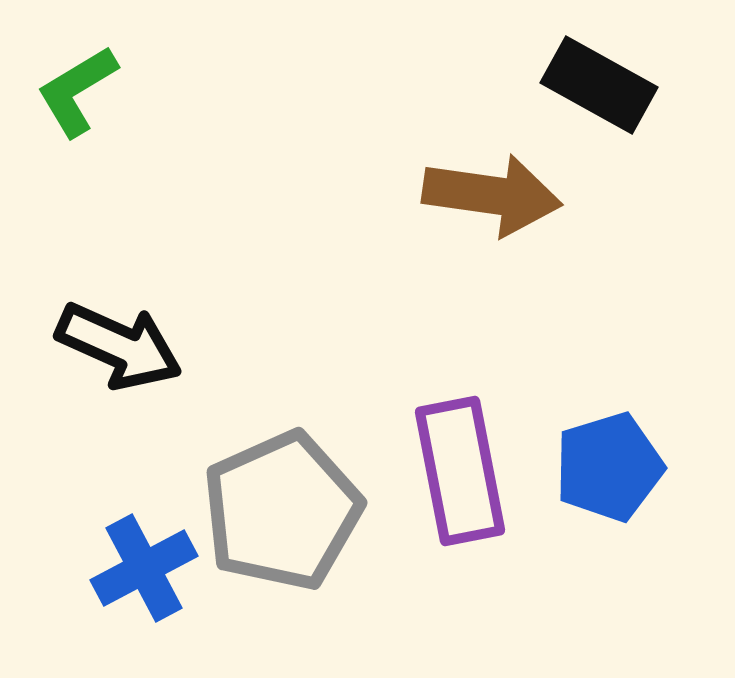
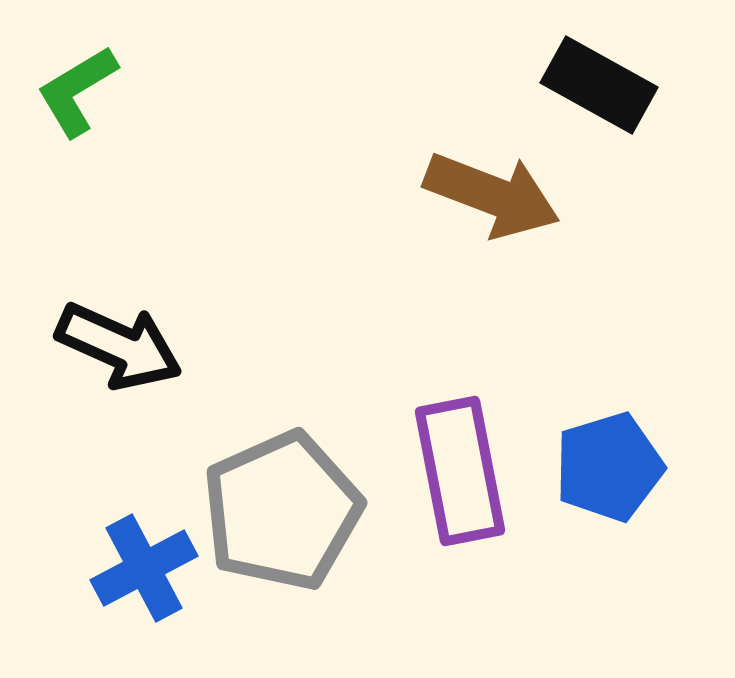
brown arrow: rotated 13 degrees clockwise
